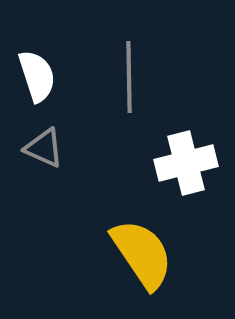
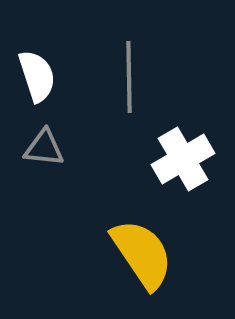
gray triangle: rotated 18 degrees counterclockwise
white cross: moved 3 px left, 4 px up; rotated 16 degrees counterclockwise
